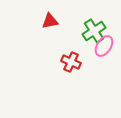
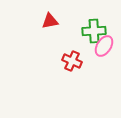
green cross: rotated 30 degrees clockwise
red cross: moved 1 px right, 1 px up
